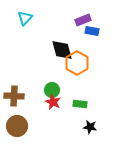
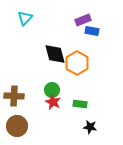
black diamond: moved 7 px left, 4 px down
